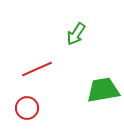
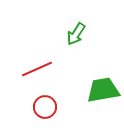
red circle: moved 18 px right, 1 px up
